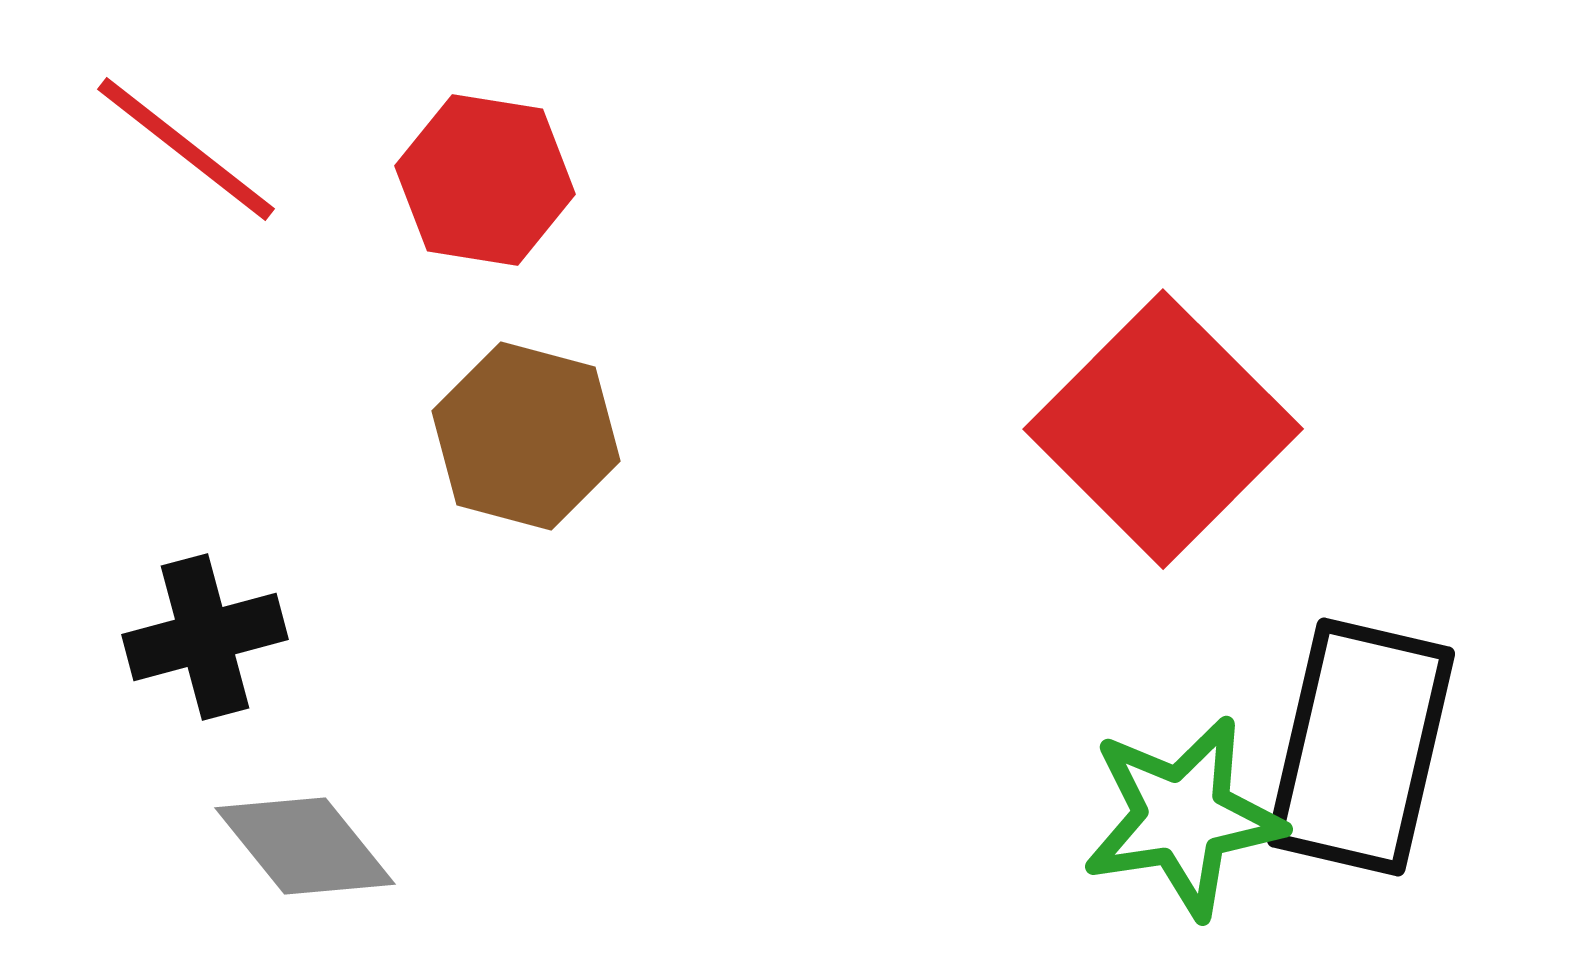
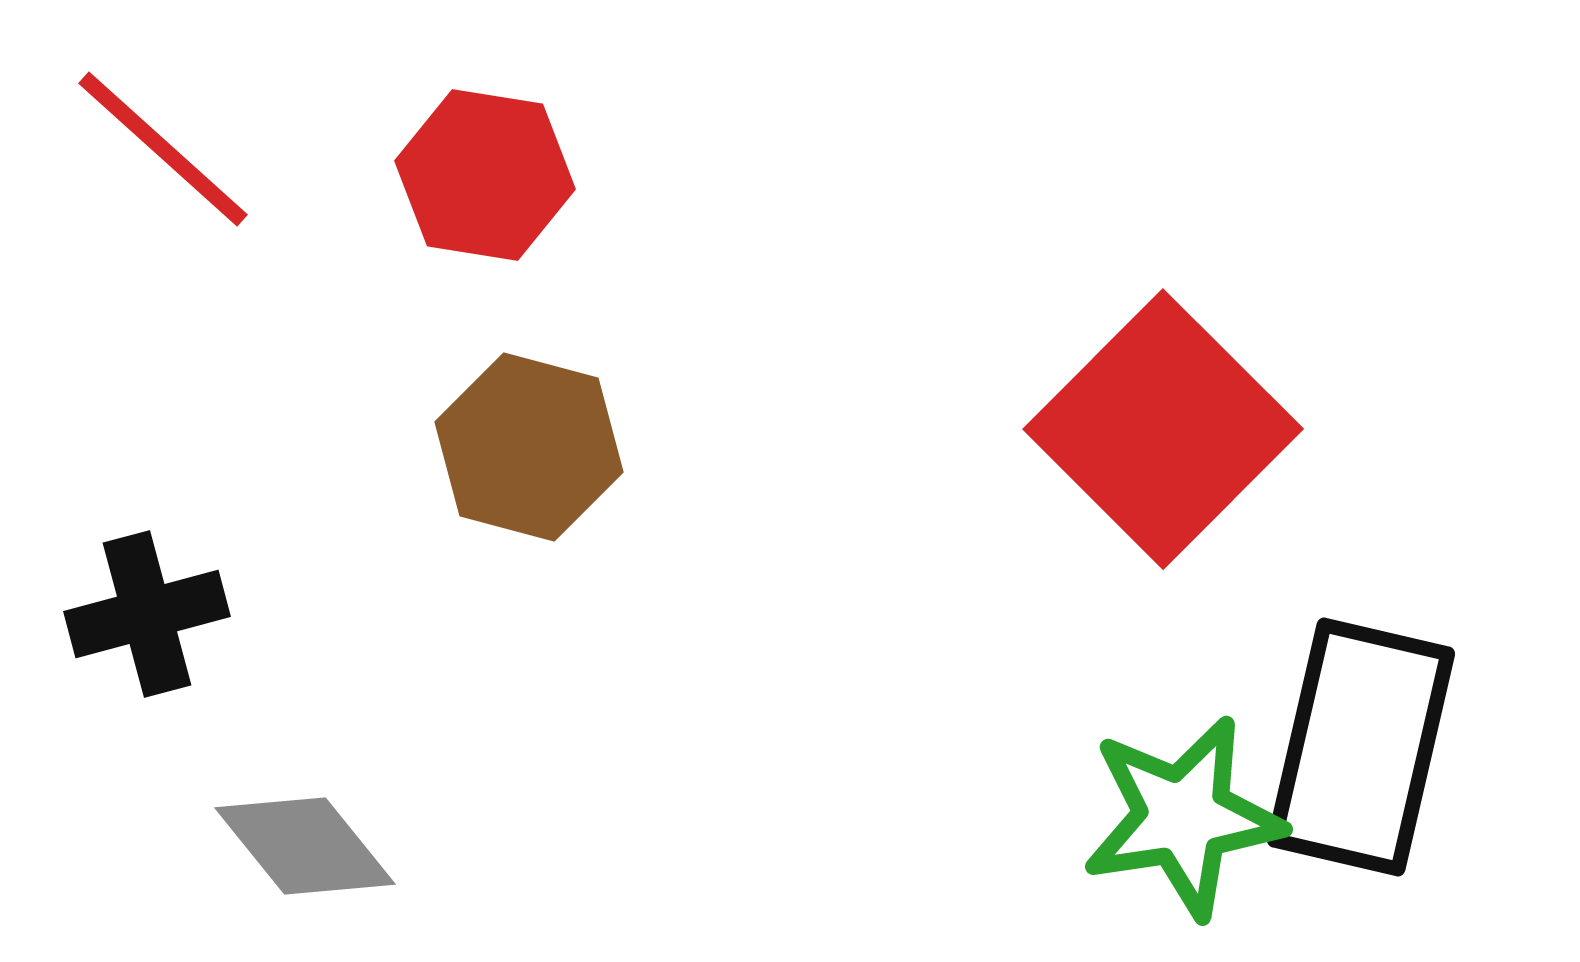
red line: moved 23 px left; rotated 4 degrees clockwise
red hexagon: moved 5 px up
brown hexagon: moved 3 px right, 11 px down
black cross: moved 58 px left, 23 px up
